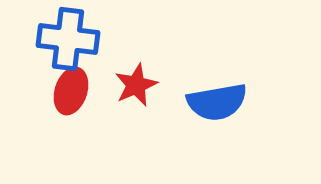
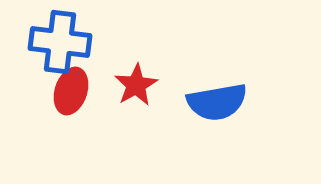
blue cross: moved 8 px left, 3 px down
red star: rotated 6 degrees counterclockwise
